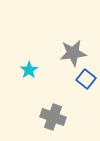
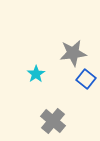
cyan star: moved 7 px right, 4 px down
gray cross: moved 4 px down; rotated 20 degrees clockwise
